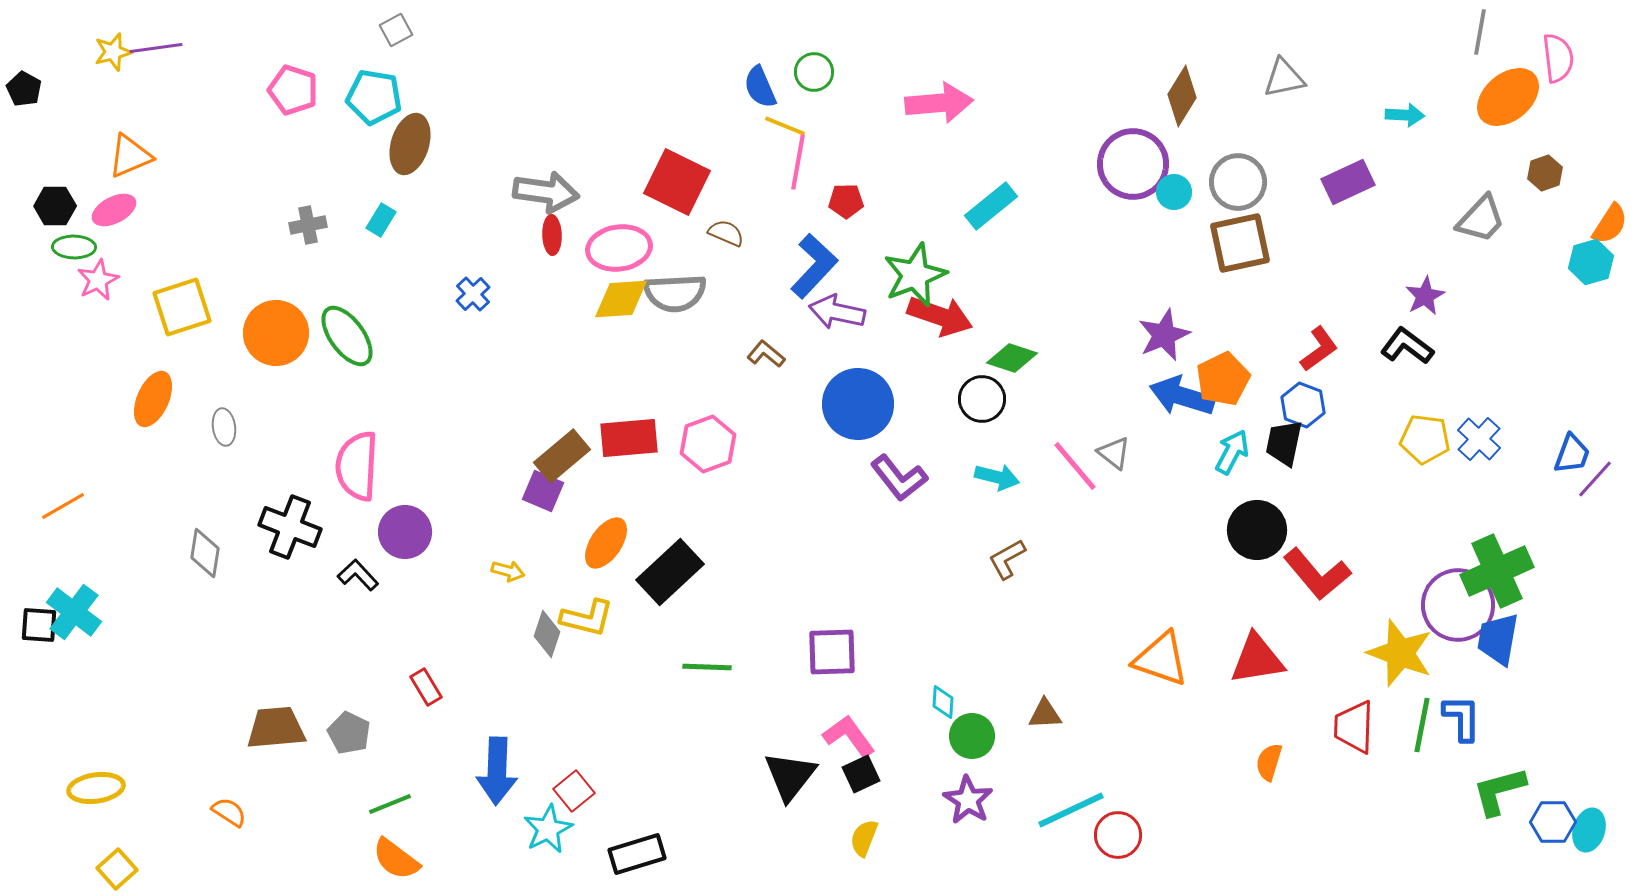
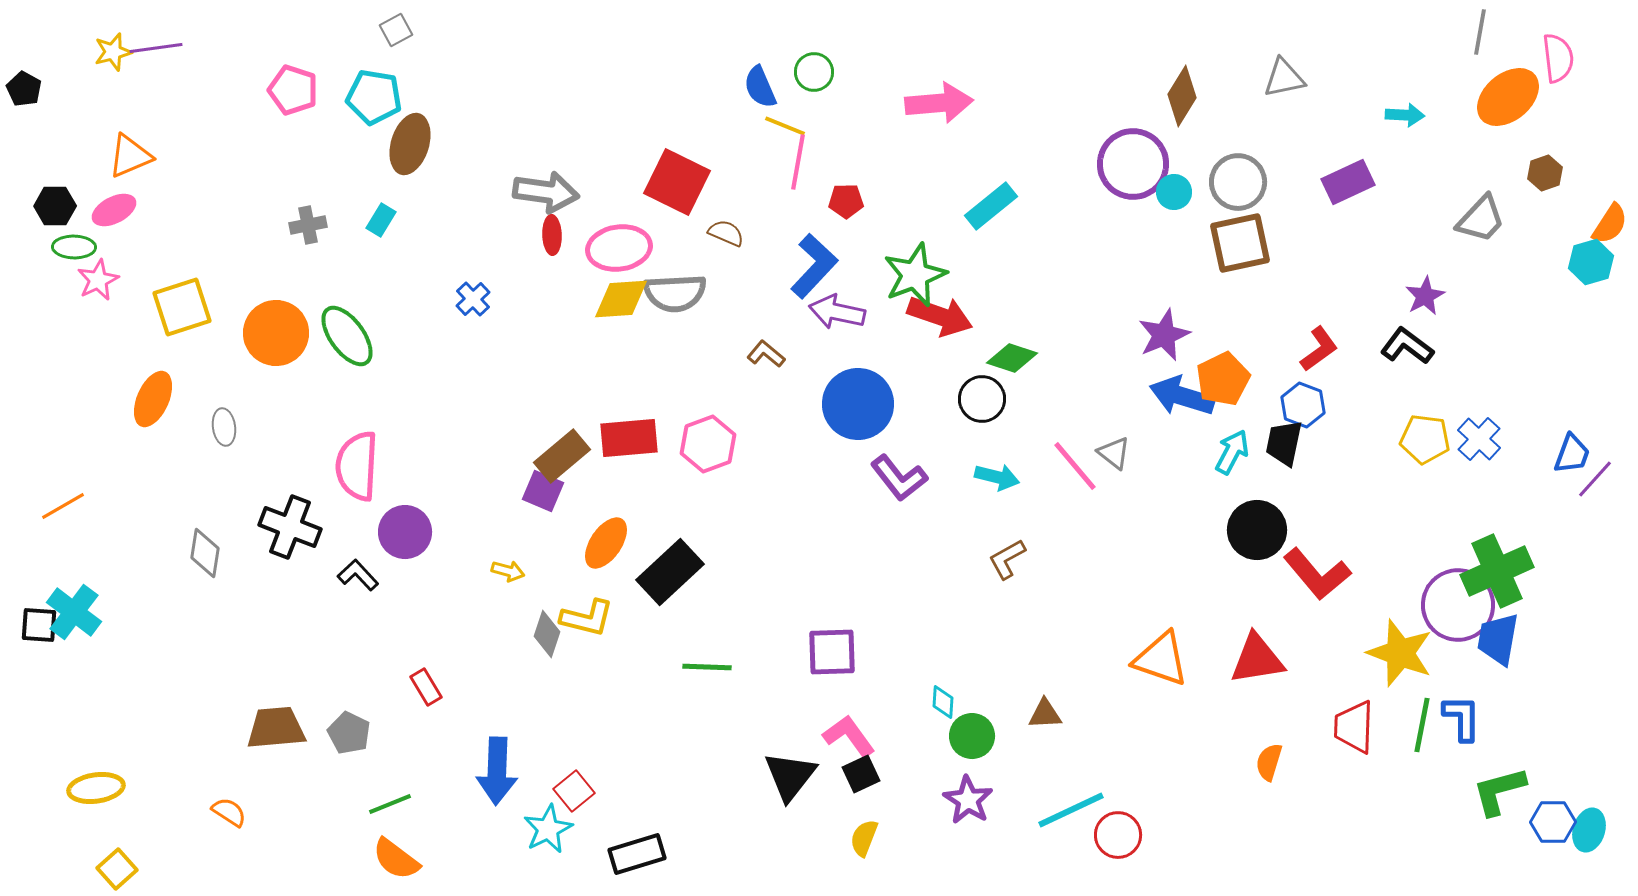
blue cross at (473, 294): moved 5 px down
